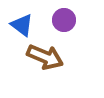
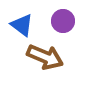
purple circle: moved 1 px left, 1 px down
